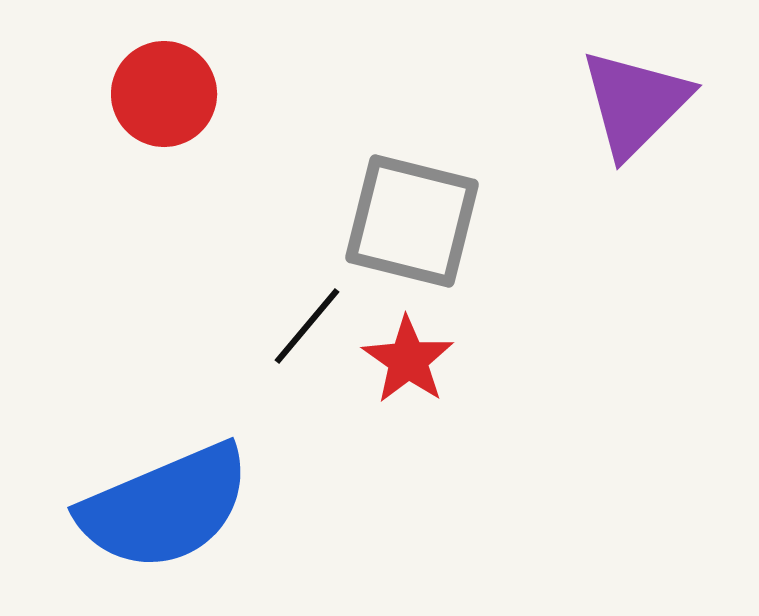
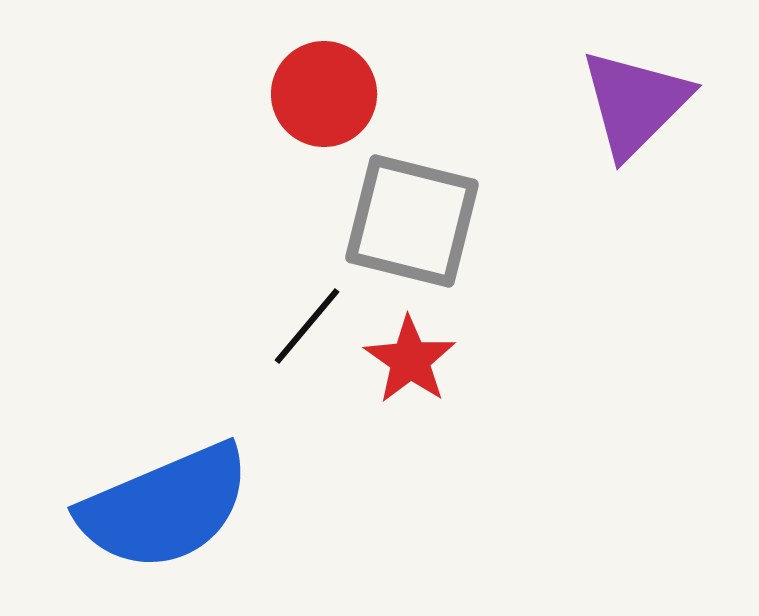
red circle: moved 160 px right
red star: moved 2 px right
